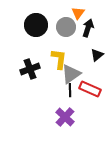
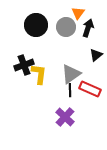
black triangle: moved 1 px left
yellow L-shape: moved 20 px left, 15 px down
black cross: moved 6 px left, 4 px up
